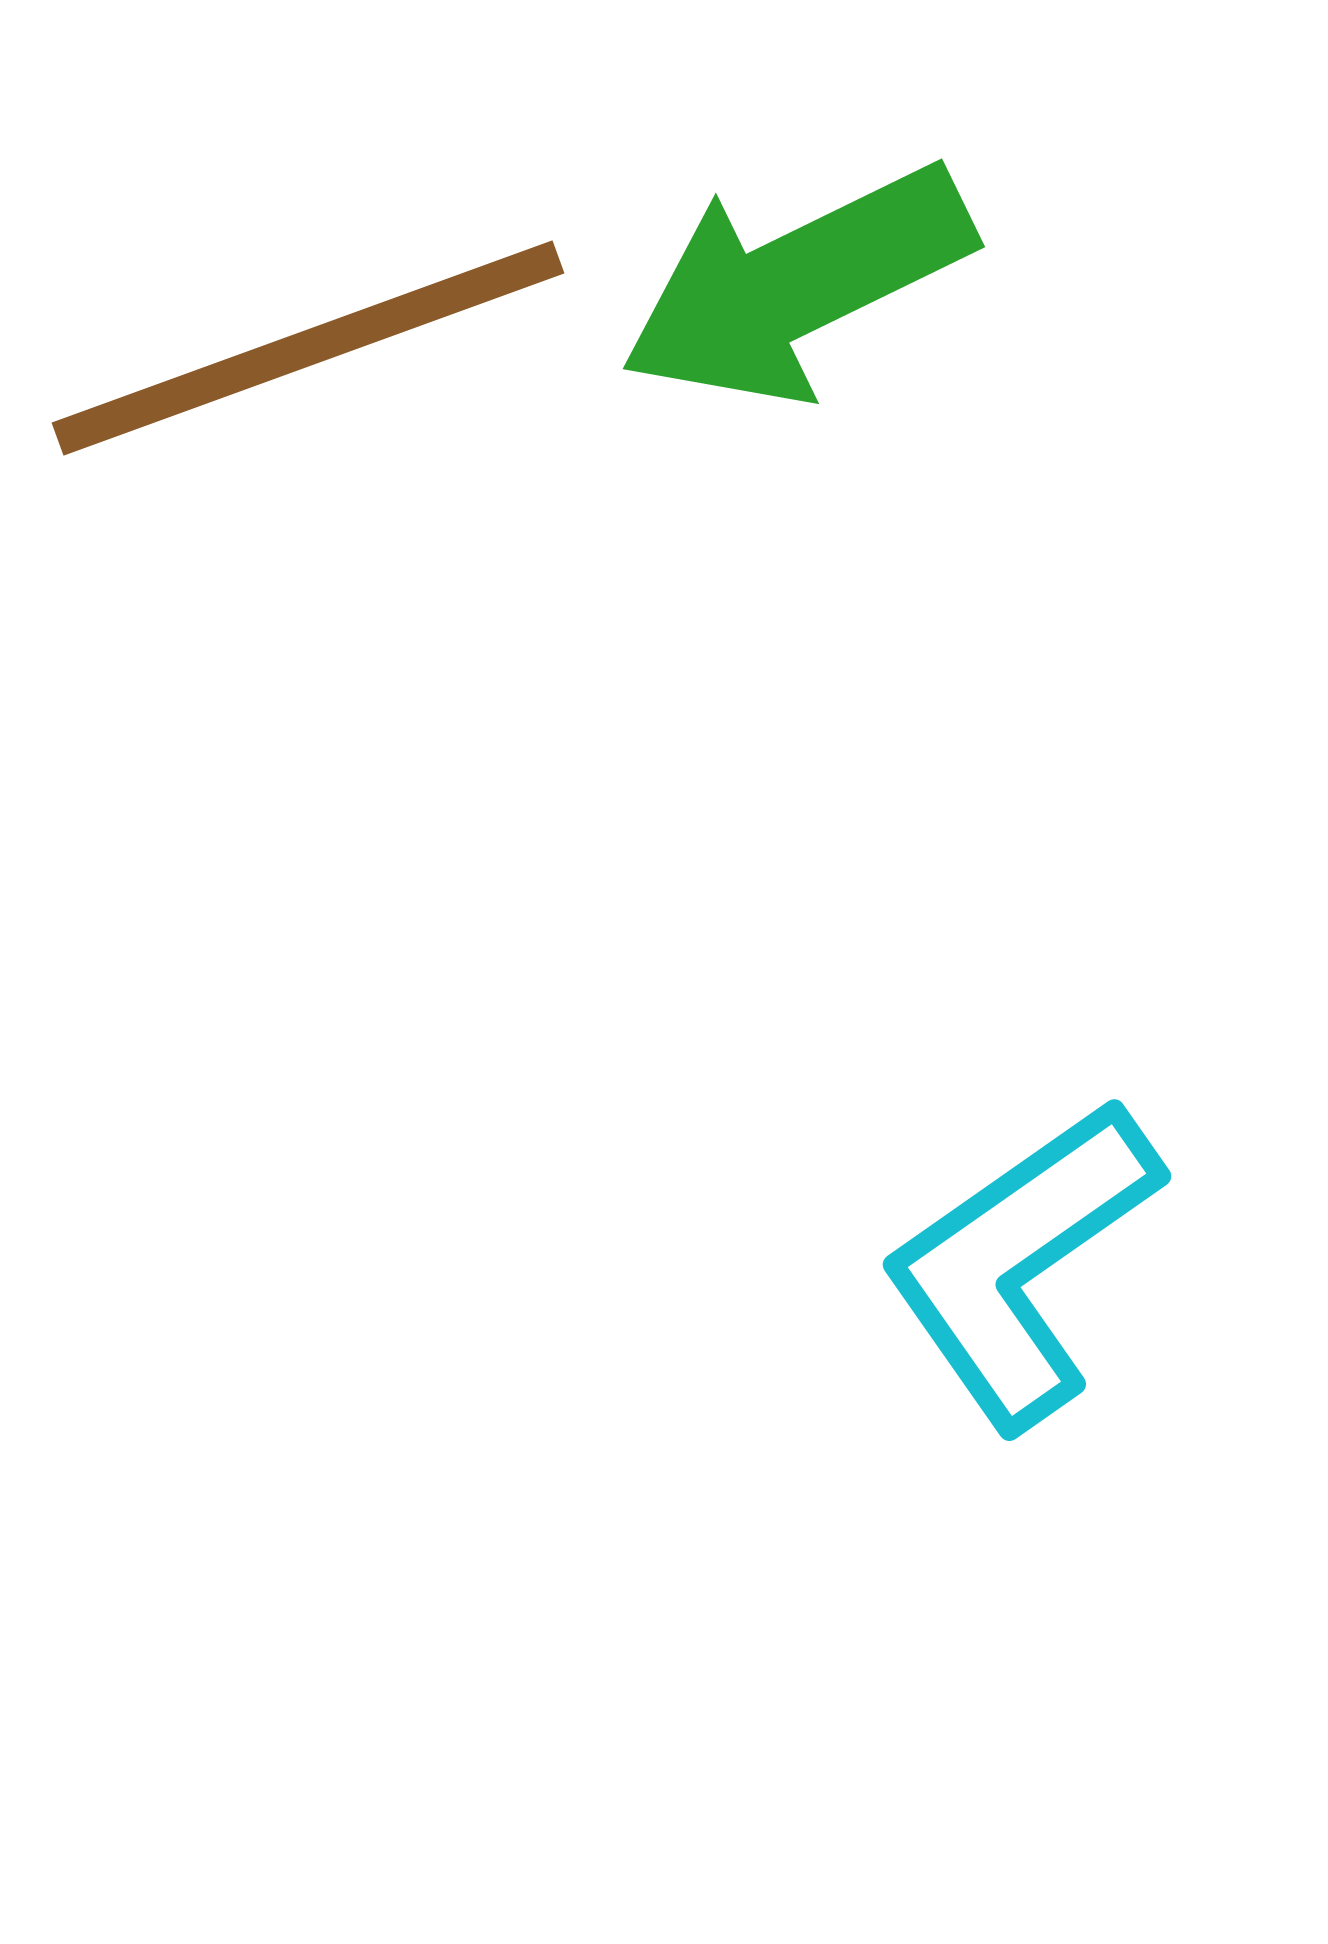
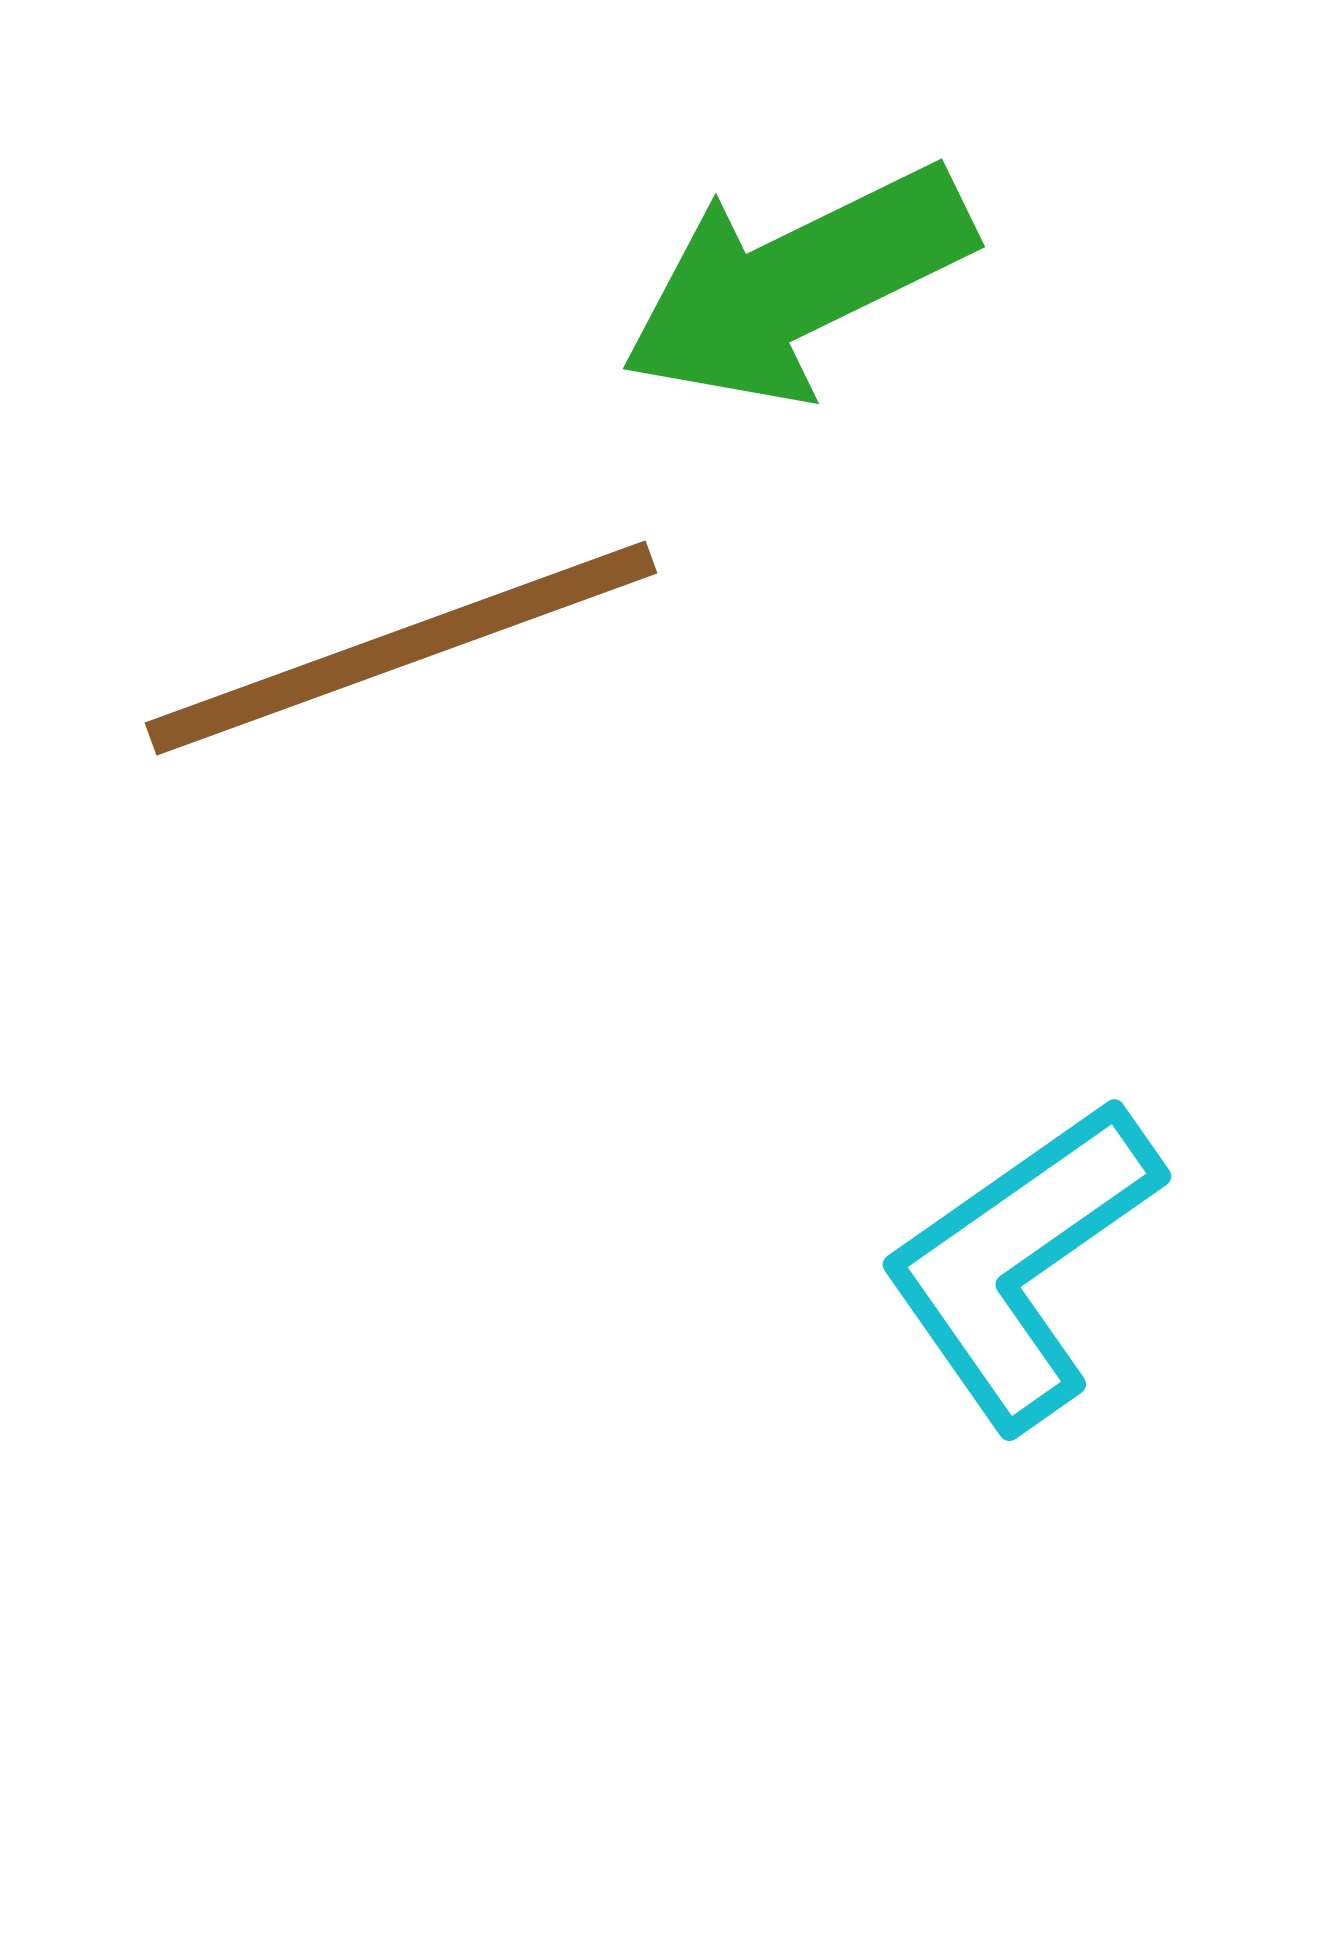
brown line: moved 93 px right, 300 px down
